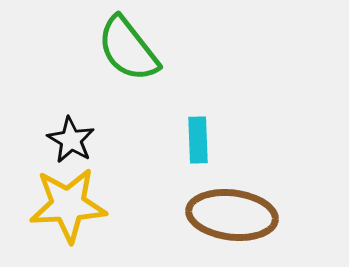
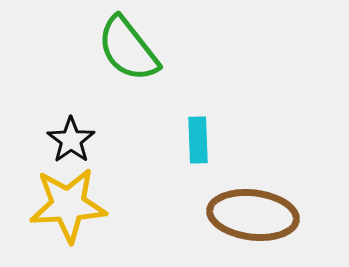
black star: rotated 6 degrees clockwise
brown ellipse: moved 21 px right
